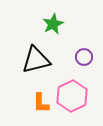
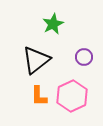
black triangle: rotated 24 degrees counterclockwise
orange L-shape: moved 2 px left, 7 px up
